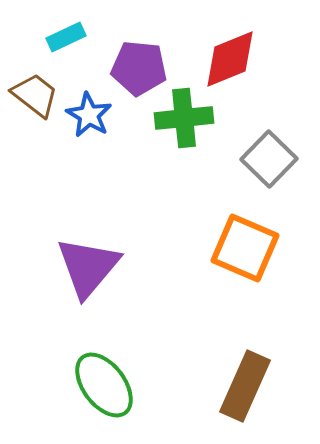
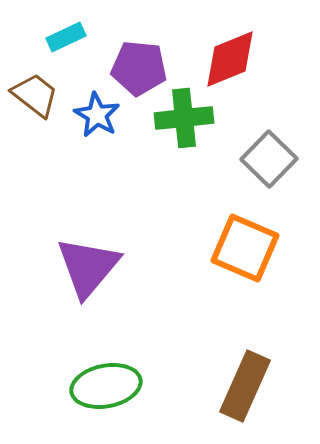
blue star: moved 8 px right
green ellipse: moved 2 px right, 1 px down; rotated 64 degrees counterclockwise
